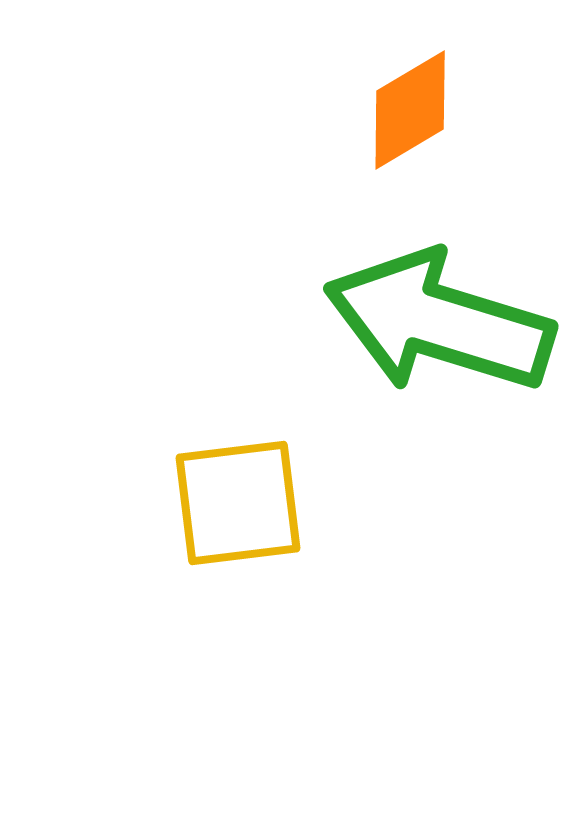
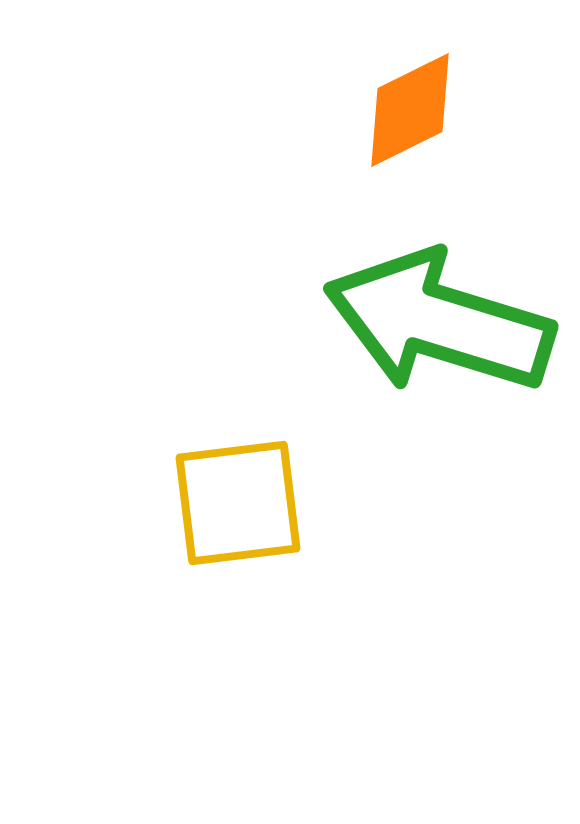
orange diamond: rotated 4 degrees clockwise
